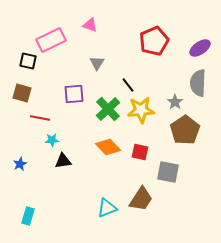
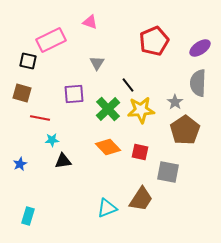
pink triangle: moved 3 px up
